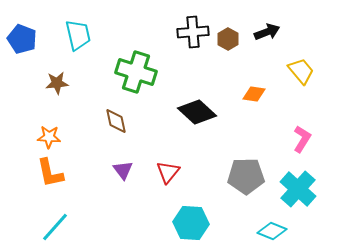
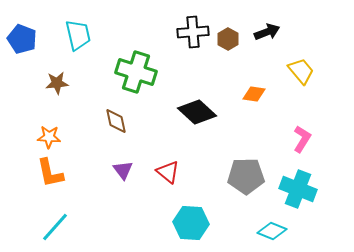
red triangle: rotated 30 degrees counterclockwise
cyan cross: rotated 21 degrees counterclockwise
